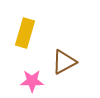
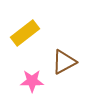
yellow rectangle: rotated 36 degrees clockwise
